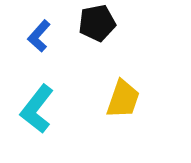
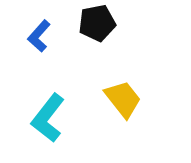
yellow trapezoid: rotated 57 degrees counterclockwise
cyan L-shape: moved 11 px right, 9 px down
